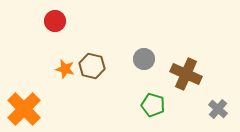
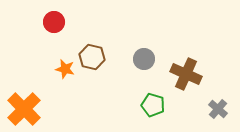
red circle: moved 1 px left, 1 px down
brown hexagon: moved 9 px up
